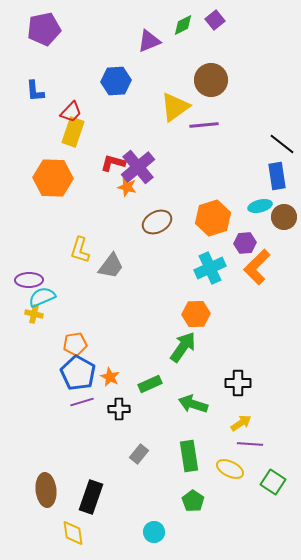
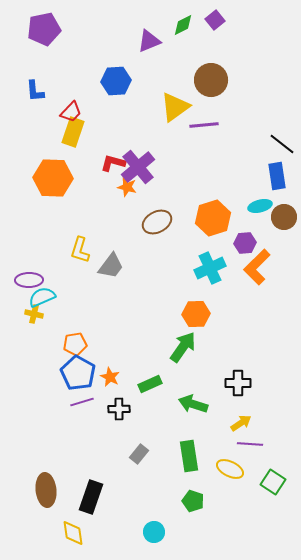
green pentagon at (193, 501): rotated 15 degrees counterclockwise
